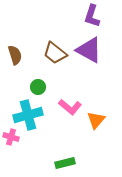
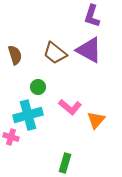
green rectangle: rotated 60 degrees counterclockwise
